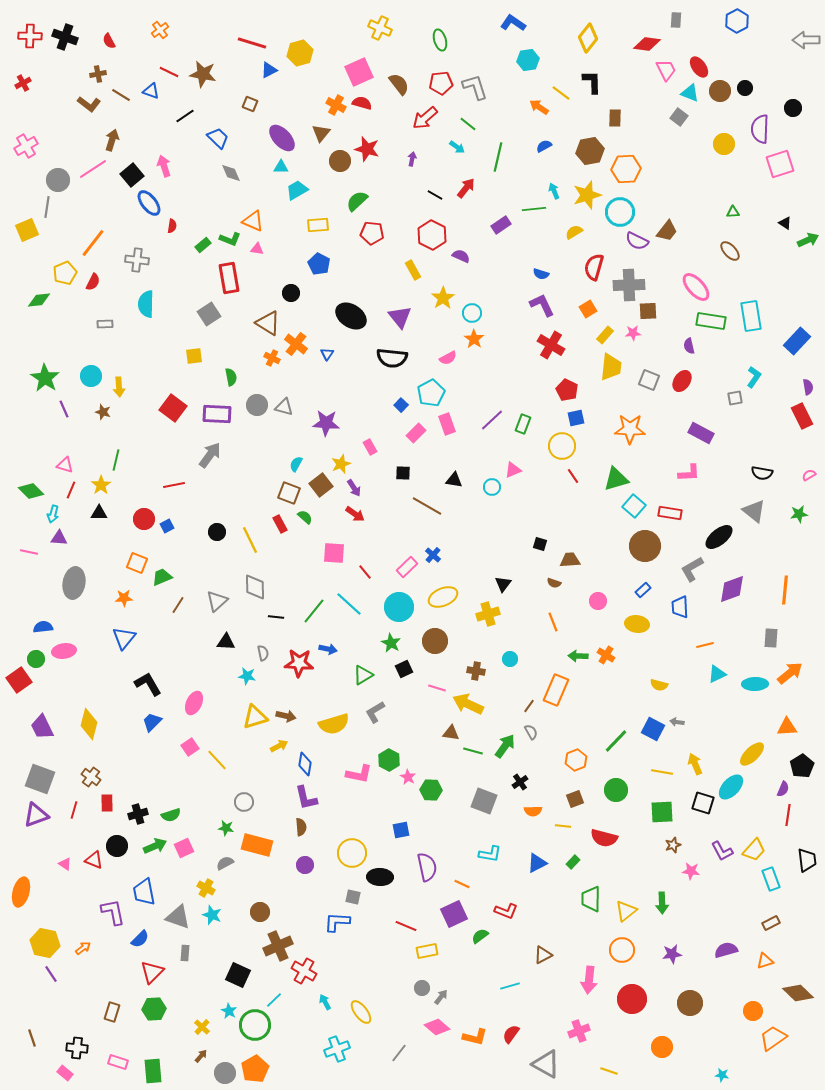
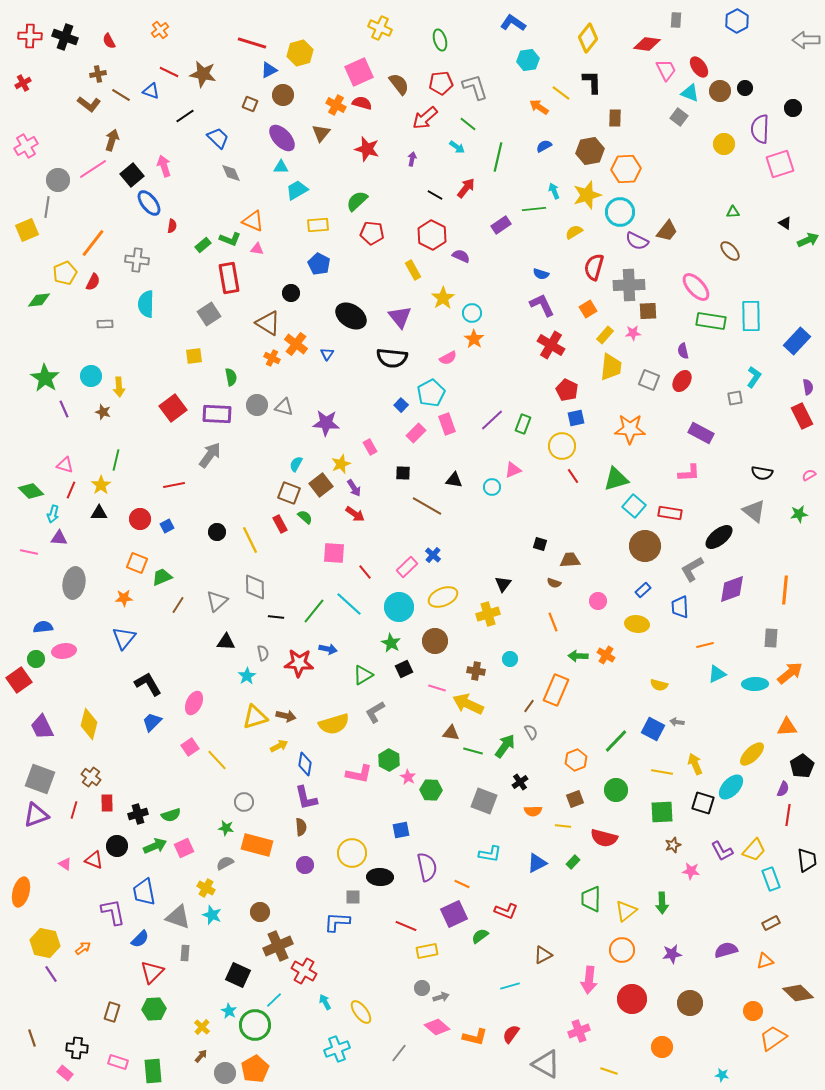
brown circle at (340, 161): moved 57 px left, 66 px up
cyan rectangle at (751, 316): rotated 8 degrees clockwise
purple semicircle at (689, 346): moved 6 px left, 5 px down
red square at (173, 408): rotated 16 degrees clockwise
red circle at (144, 519): moved 4 px left
cyan star at (247, 676): rotated 30 degrees clockwise
gray square at (353, 897): rotated 14 degrees counterclockwise
gray arrow at (441, 997): rotated 35 degrees clockwise
